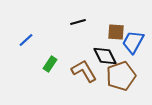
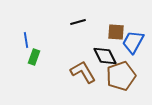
blue line: rotated 56 degrees counterclockwise
green rectangle: moved 16 px left, 7 px up; rotated 14 degrees counterclockwise
brown L-shape: moved 1 px left, 1 px down
